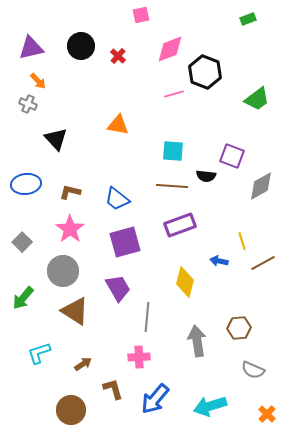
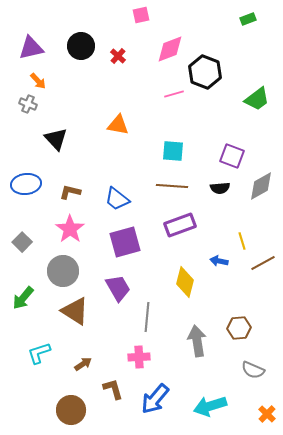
black semicircle at (206, 176): moved 14 px right, 12 px down; rotated 12 degrees counterclockwise
